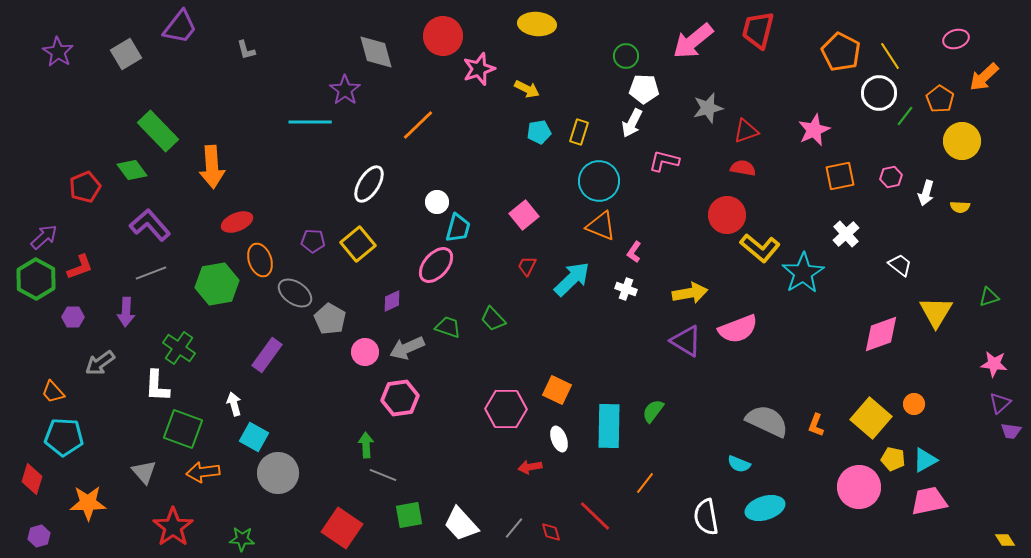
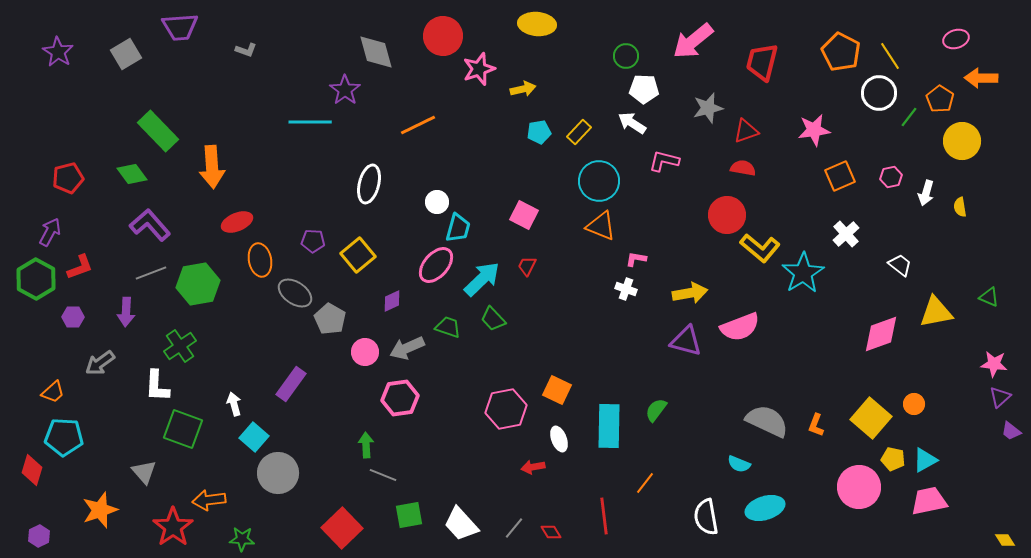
purple trapezoid at (180, 27): rotated 48 degrees clockwise
red trapezoid at (758, 30): moved 4 px right, 32 px down
gray L-shape at (246, 50): rotated 55 degrees counterclockwise
orange arrow at (984, 77): moved 3 px left, 1 px down; rotated 44 degrees clockwise
yellow arrow at (527, 89): moved 4 px left; rotated 40 degrees counterclockwise
green line at (905, 116): moved 4 px right, 1 px down
white arrow at (632, 123): rotated 96 degrees clockwise
orange line at (418, 125): rotated 18 degrees clockwise
pink star at (814, 130): rotated 16 degrees clockwise
yellow rectangle at (579, 132): rotated 25 degrees clockwise
green diamond at (132, 170): moved 4 px down
orange square at (840, 176): rotated 12 degrees counterclockwise
white ellipse at (369, 184): rotated 18 degrees counterclockwise
red pentagon at (85, 187): moved 17 px left, 9 px up; rotated 8 degrees clockwise
yellow semicircle at (960, 207): rotated 78 degrees clockwise
pink square at (524, 215): rotated 24 degrees counterclockwise
purple arrow at (44, 237): moved 6 px right, 5 px up; rotated 20 degrees counterclockwise
yellow square at (358, 244): moved 11 px down
pink L-shape at (634, 252): moved 2 px right, 7 px down; rotated 65 degrees clockwise
orange ellipse at (260, 260): rotated 8 degrees clockwise
cyan arrow at (572, 279): moved 90 px left
green hexagon at (217, 284): moved 19 px left
green triangle at (989, 297): rotated 40 degrees clockwise
yellow triangle at (936, 312): rotated 48 degrees clockwise
pink semicircle at (738, 329): moved 2 px right, 2 px up
purple triangle at (686, 341): rotated 16 degrees counterclockwise
green cross at (179, 348): moved 1 px right, 2 px up; rotated 20 degrees clockwise
purple rectangle at (267, 355): moved 24 px right, 29 px down
orange trapezoid at (53, 392): rotated 90 degrees counterclockwise
purple triangle at (1000, 403): moved 6 px up
pink hexagon at (506, 409): rotated 12 degrees counterclockwise
green semicircle at (653, 411): moved 3 px right, 1 px up
purple trapezoid at (1011, 431): rotated 30 degrees clockwise
cyan square at (254, 437): rotated 12 degrees clockwise
red arrow at (530, 467): moved 3 px right
orange arrow at (203, 472): moved 6 px right, 28 px down
red diamond at (32, 479): moved 9 px up
orange star at (88, 503): moved 12 px right, 7 px down; rotated 18 degrees counterclockwise
red line at (595, 516): moved 9 px right; rotated 39 degrees clockwise
red square at (342, 528): rotated 12 degrees clockwise
red diamond at (551, 532): rotated 15 degrees counterclockwise
purple hexagon at (39, 536): rotated 10 degrees counterclockwise
